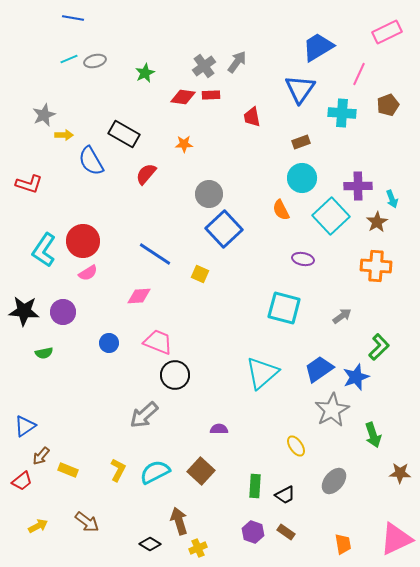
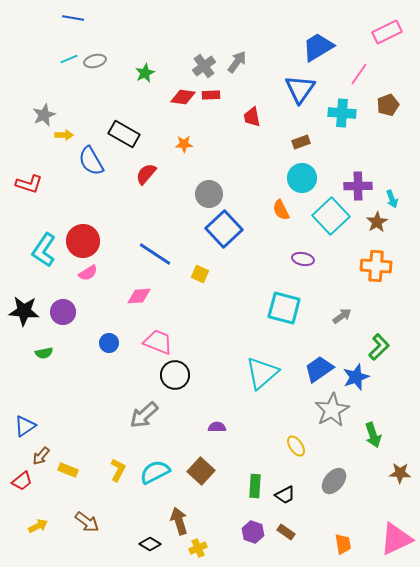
pink line at (359, 74): rotated 10 degrees clockwise
purple semicircle at (219, 429): moved 2 px left, 2 px up
